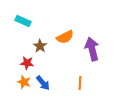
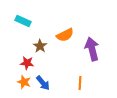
orange semicircle: moved 2 px up
